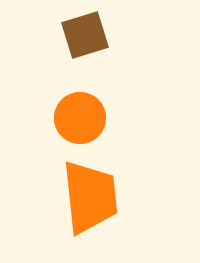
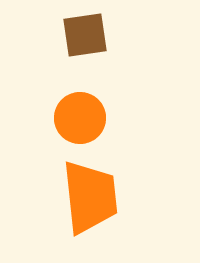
brown square: rotated 9 degrees clockwise
